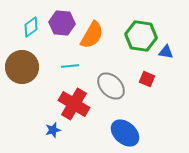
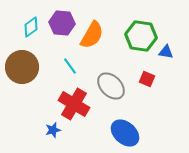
cyan line: rotated 60 degrees clockwise
